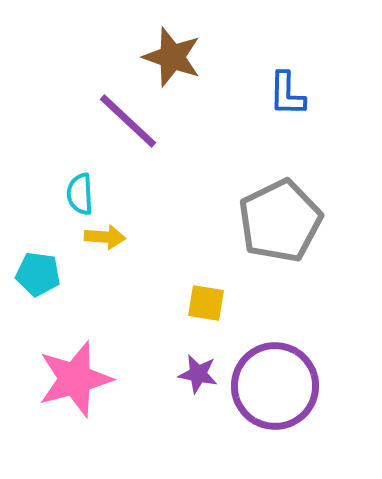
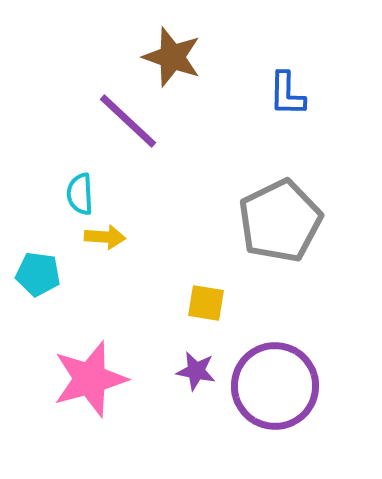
purple star: moved 2 px left, 3 px up
pink star: moved 15 px right
